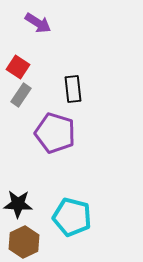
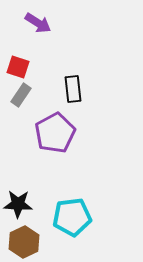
red square: rotated 15 degrees counterclockwise
purple pentagon: rotated 27 degrees clockwise
cyan pentagon: rotated 21 degrees counterclockwise
